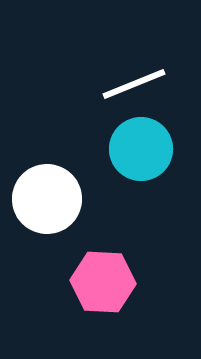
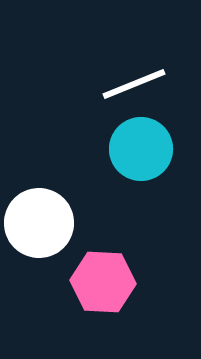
white circle: moved 8 px left, 24 px down
